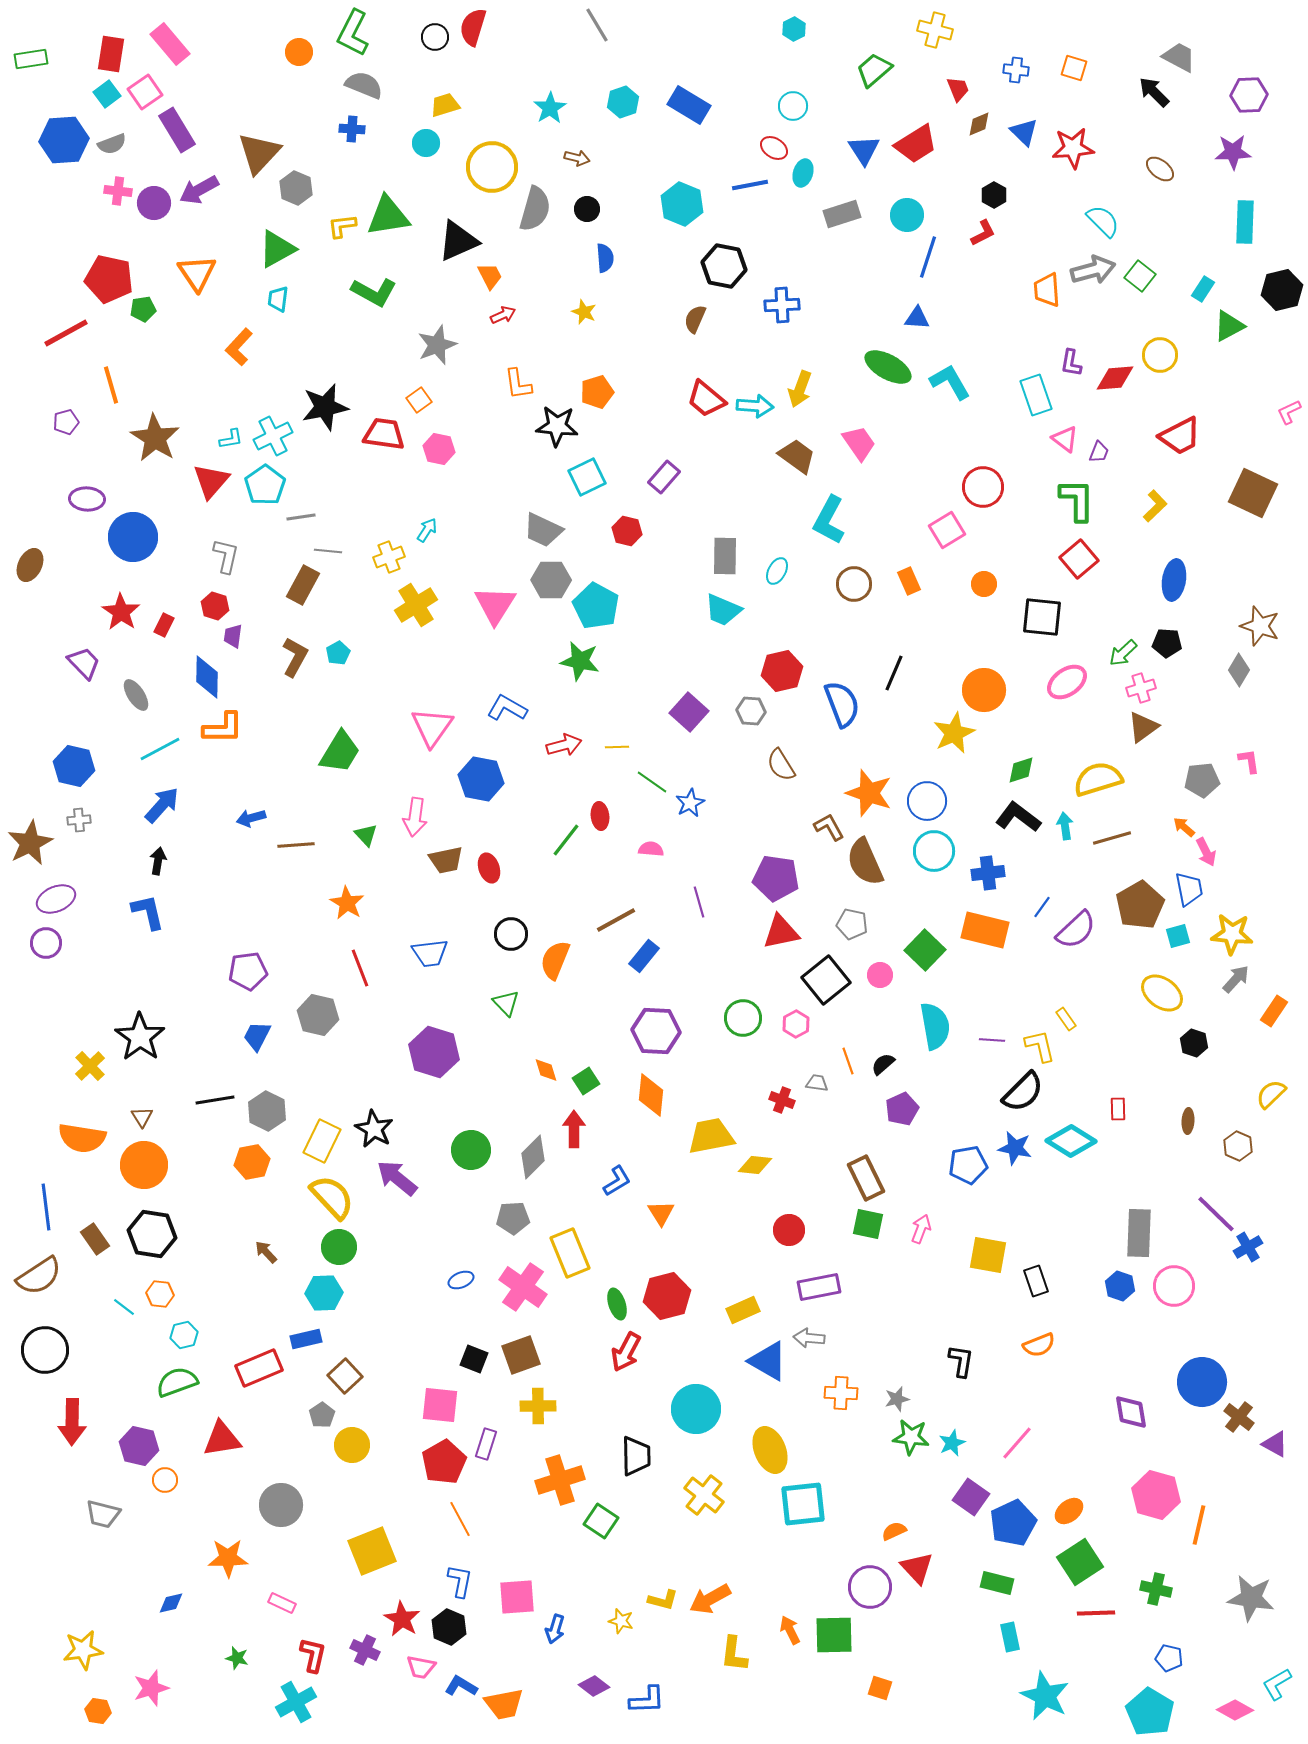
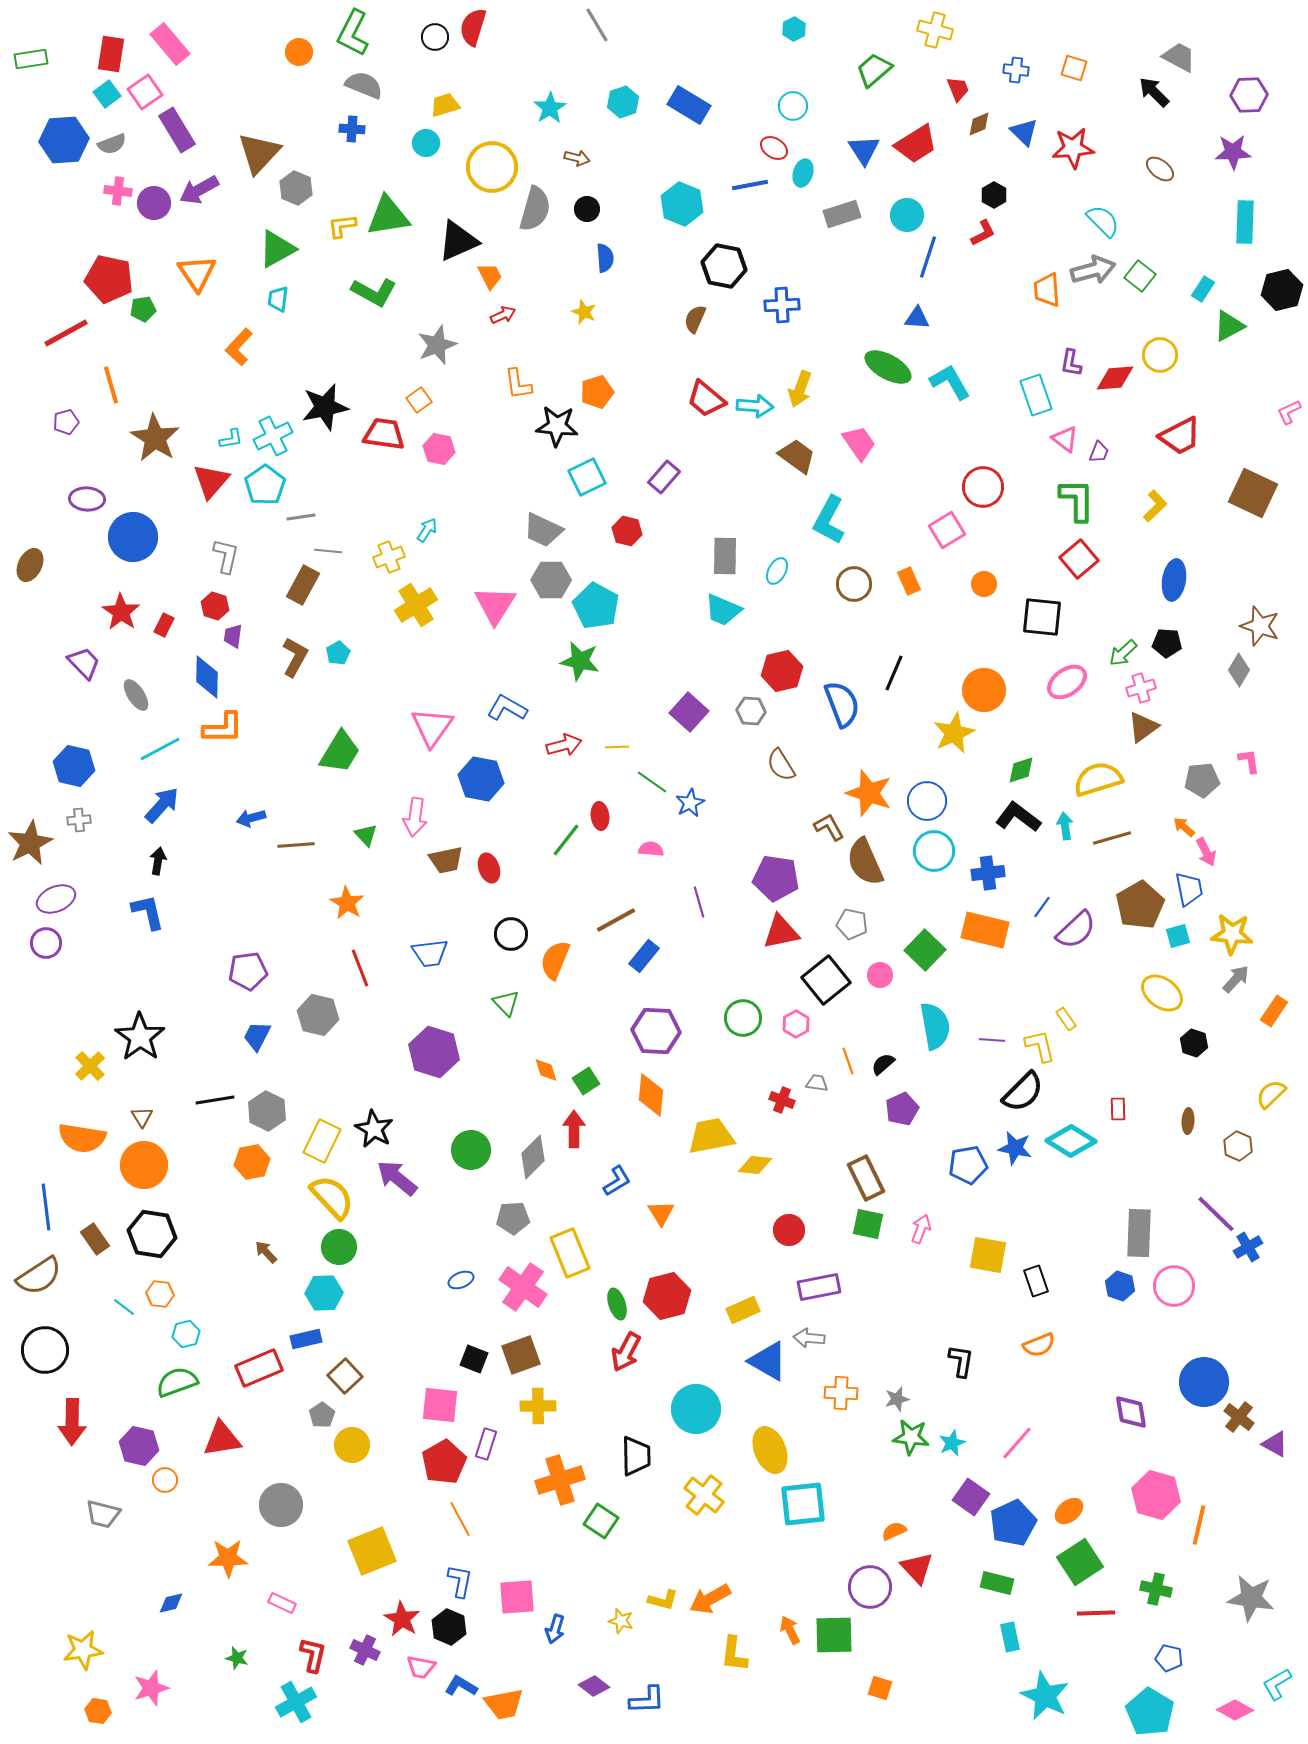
cyan hexagon at (184, 1335): moved 2 px right, 1 px up
blue circle at (1202, 1382): moved 2 px right
